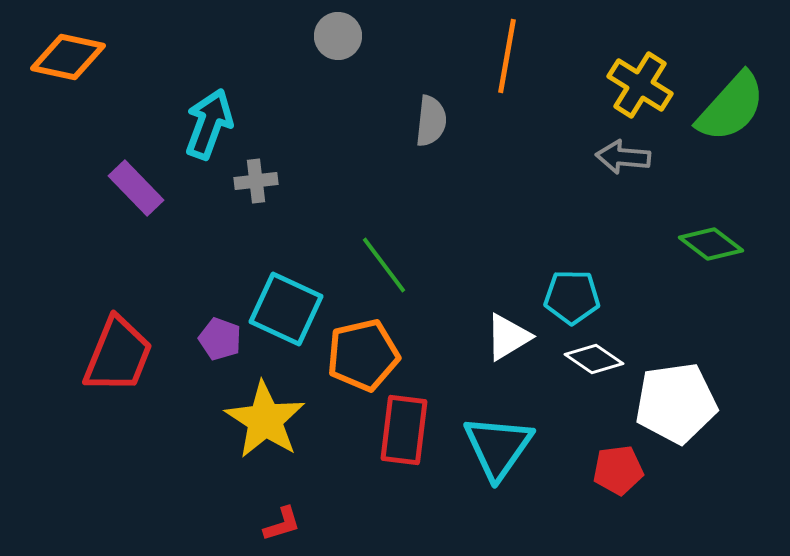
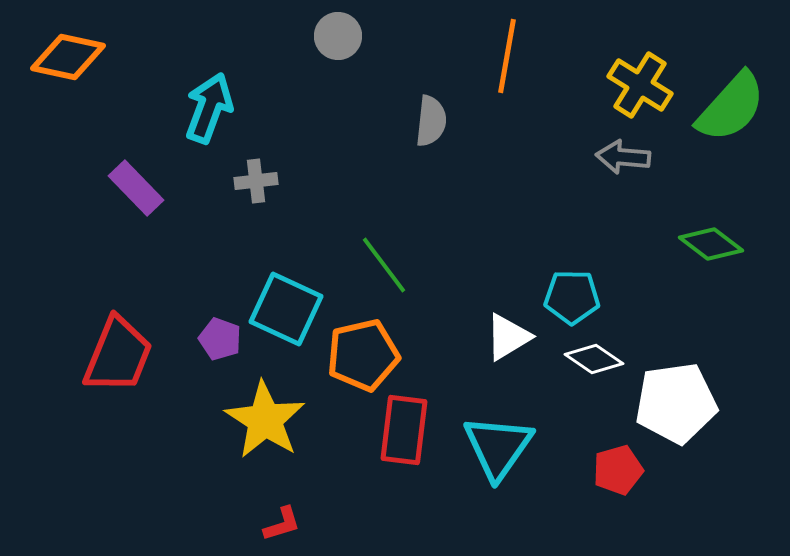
cyan arrow: moved 16 px up
red pentagon: rotated 9 degrees counterclockwise
